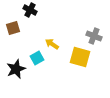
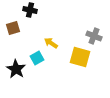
black cross: rotated 16 degrees counterclockwise
yellow arrow: moved 1 px left, 1 px up
black star: rotated 18 degrees counterclockwise
